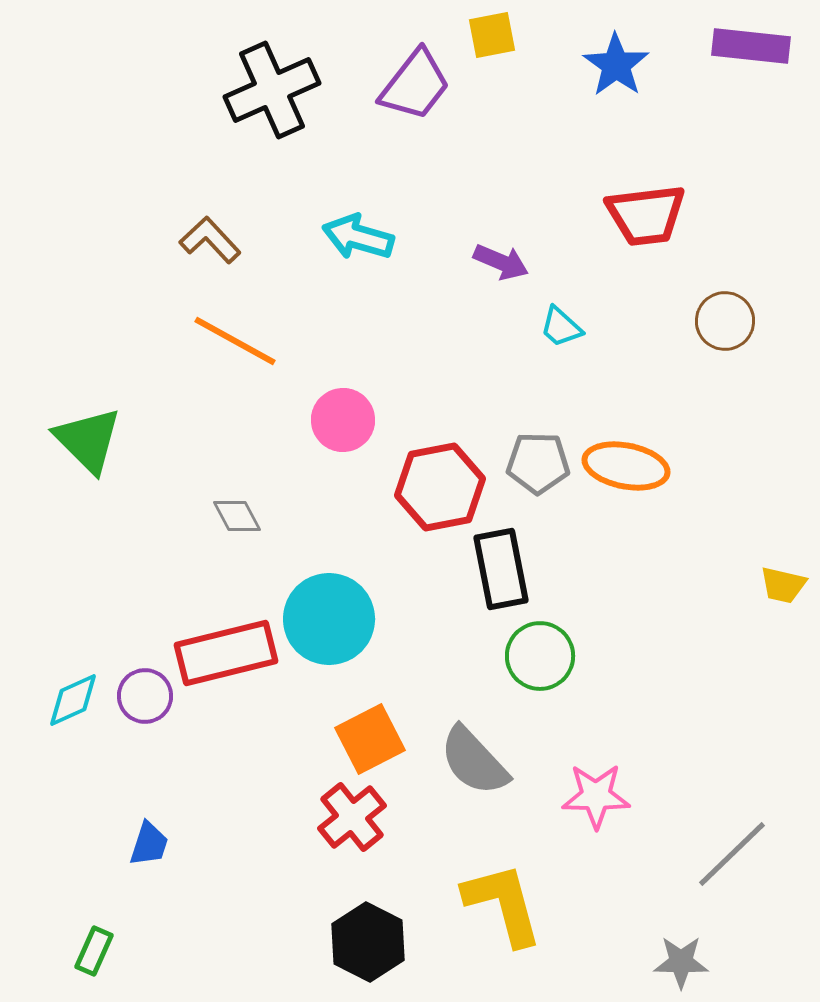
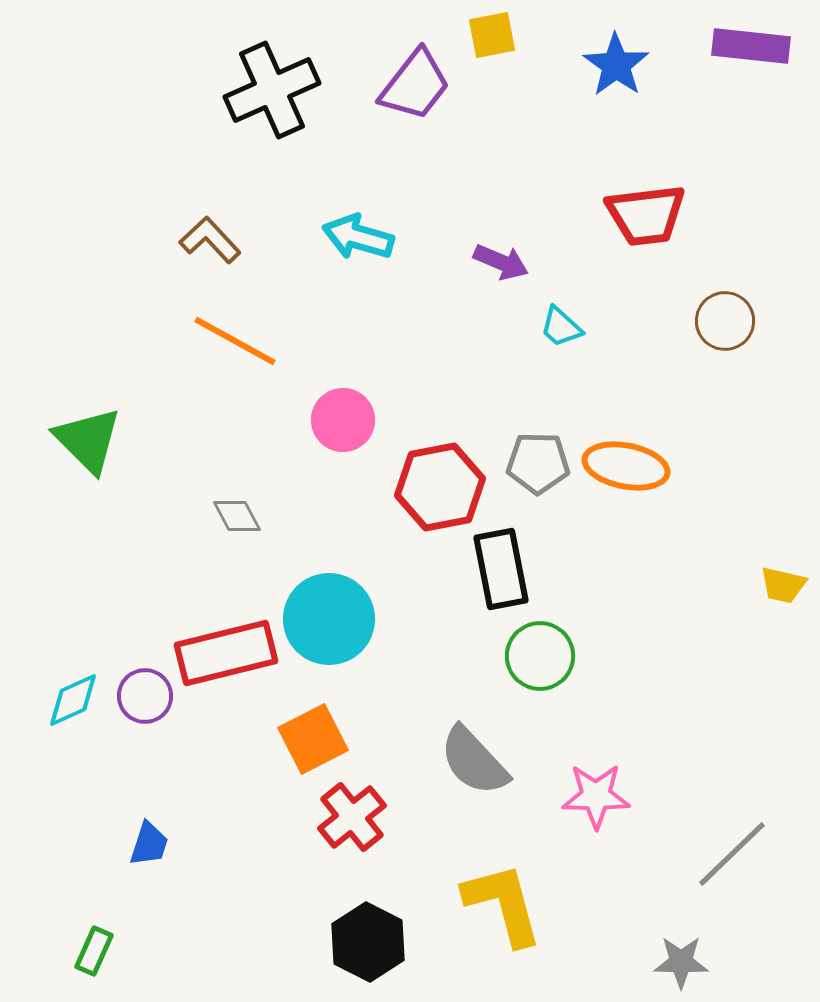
orange square: moved 57 px left
